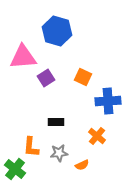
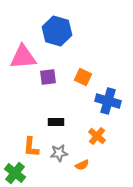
purple square: moved 2 px right, 1 px up; rotated 24 degrees clockwise
blue cross: rotated 20 degrees clockwise
green cross: moved 4 px down
